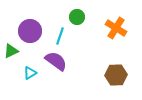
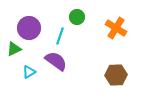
purple circle: moved 1 px left, 3 px up
green triangle: moved 3 px right, 2 px up
cyan triangle: moved 1 px left, 1 px up
